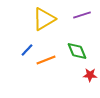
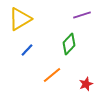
yellow triangle: moved 24 px left
green diamond: moved 8 px left, 7 px up; rotated 65 degrees clockwise
orange line: moved 6 px right, 15 px down; rotated 18 degrees counterclockwise
red star: moved 4 px left, 9 px down; rotated 24 degrees counterclockwise
